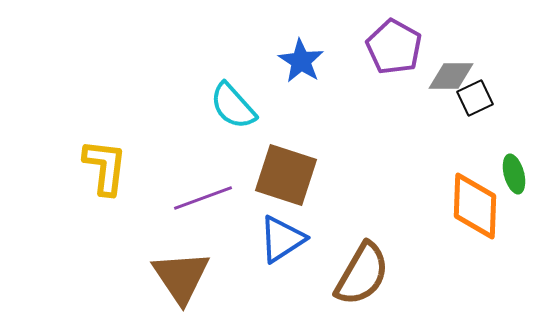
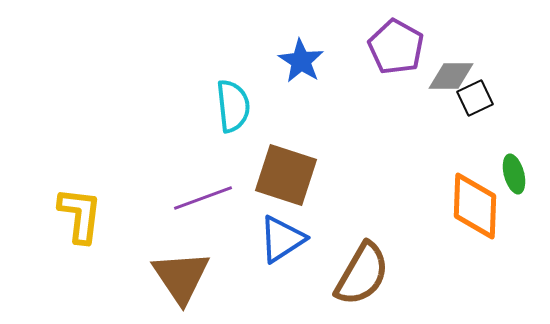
purple pentagon: moved 2 px right
cyan semicircle: rotated 144 degrees counterclockwise
yellow L-shape: moved 25 px left, 48 px down
